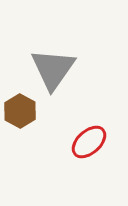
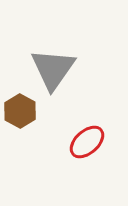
red ellipse: moved 2 px left
